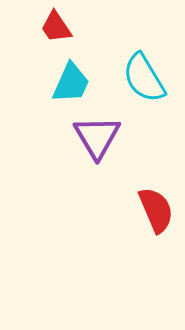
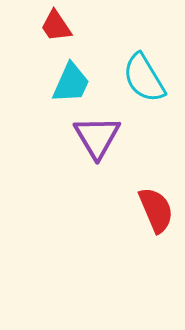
red trapezoid: moved 1 px up
